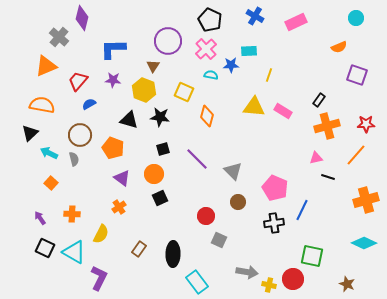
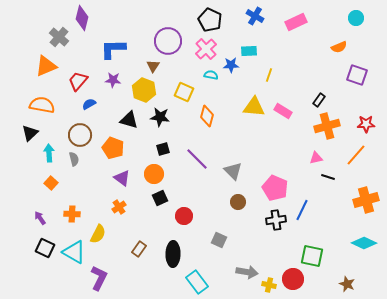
cyan arrow at (49, 153): rotated 60 degrees clockwise
red circle at (206, 216): moved 22 px left
black cross at (274, 223): moved 2 px right, 3 px up
yellow semicircle at (101, 234): moved 3 px left
